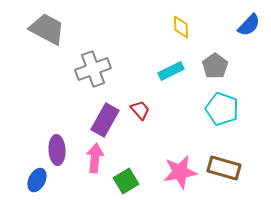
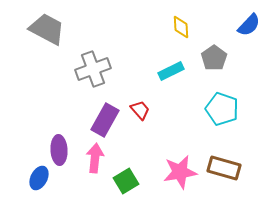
gray pentagon: moved 1 px left, 8 px up
purple ellipse: moved 2 px right
blue ellipse: moved 2 px right, 2 px up
